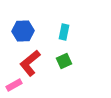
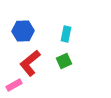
cyan rectangle: moved 2 px right, 2 px down
